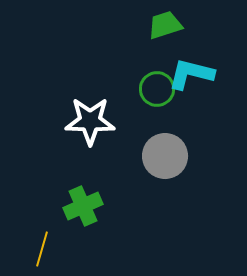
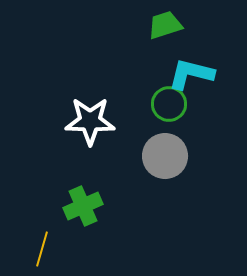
green circle: moved 12 px right, 15 px down
